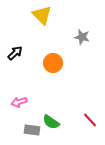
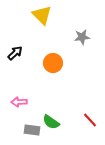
gray star: rotated 21 degrees counterclockwise
pink arrow: rotated 14 degrees clockwise
